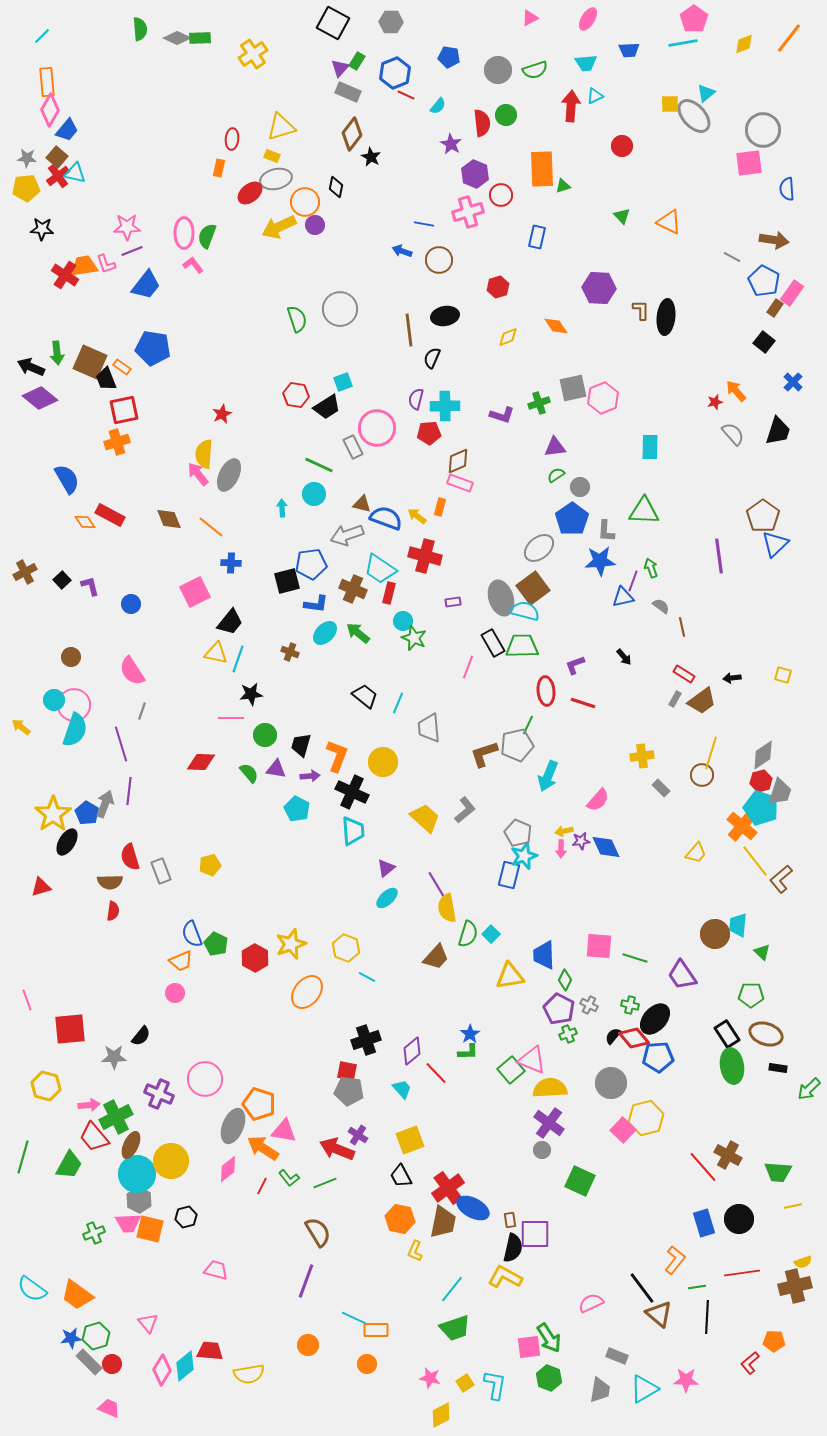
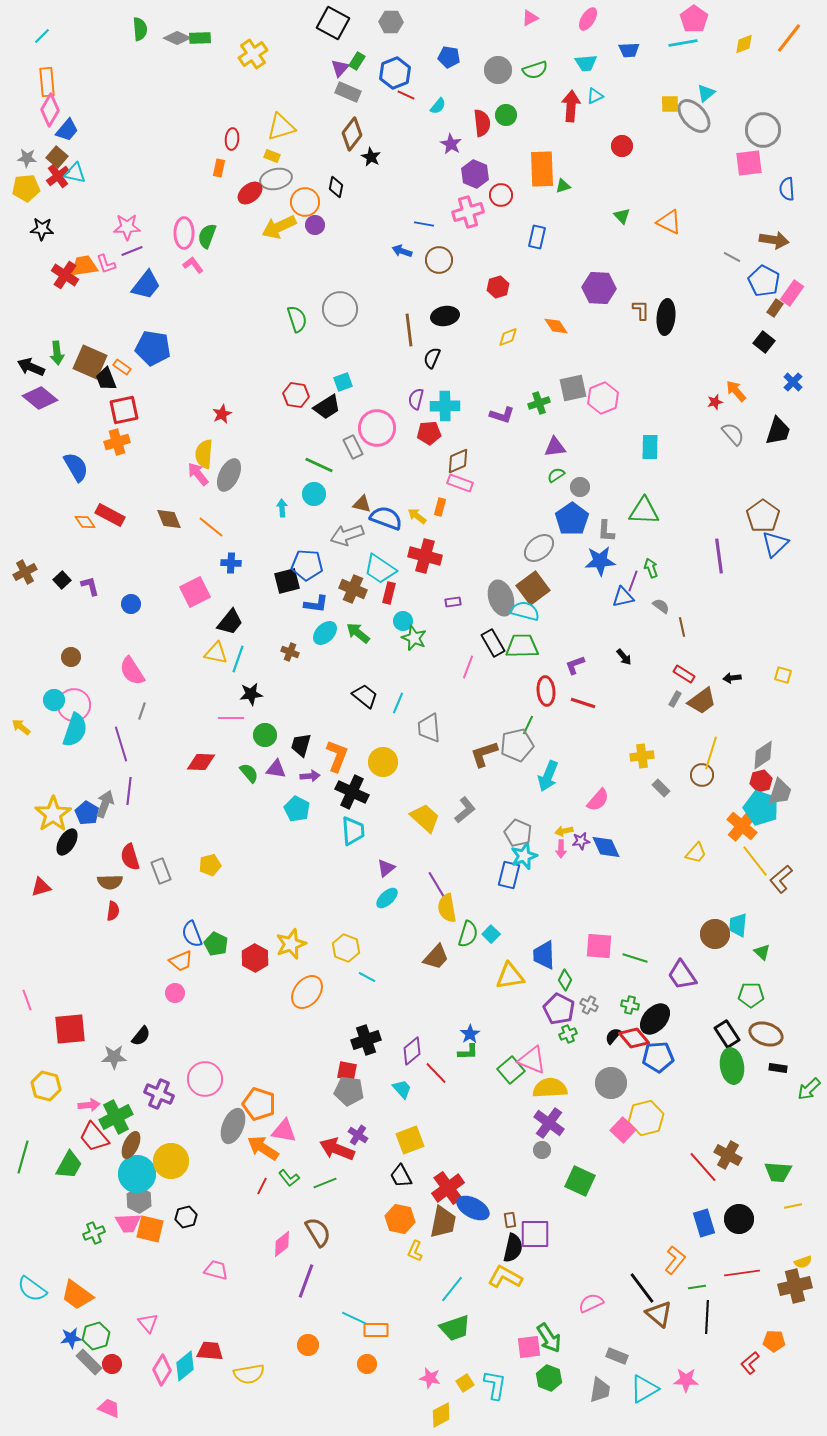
blue semicircle at (67, 479): moved 9 px right, 12 px up
blue pentagon at (311, 564): moved 4 px left, 1 px down; rotated 12 degrees clockwise
pink diamond at (228, 1169): moved 54 px right, 75 px down
